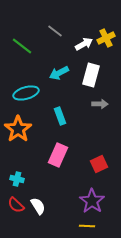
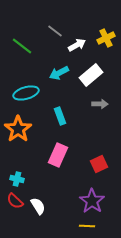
white arrow: moved 7 px left, 1 px down
white rectangle: rotated 35 degrees clockwise
red semicircle: moved 1 px left, 4 px up
